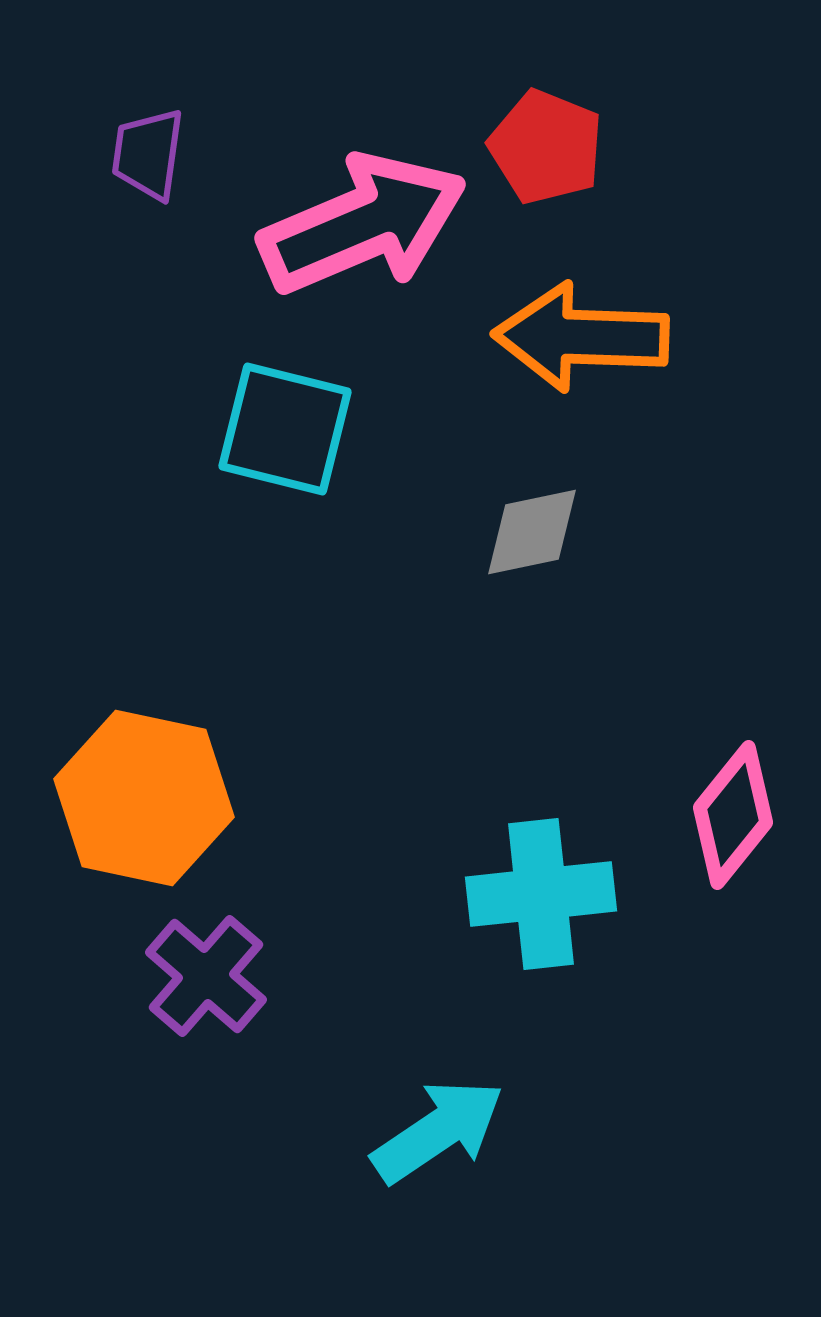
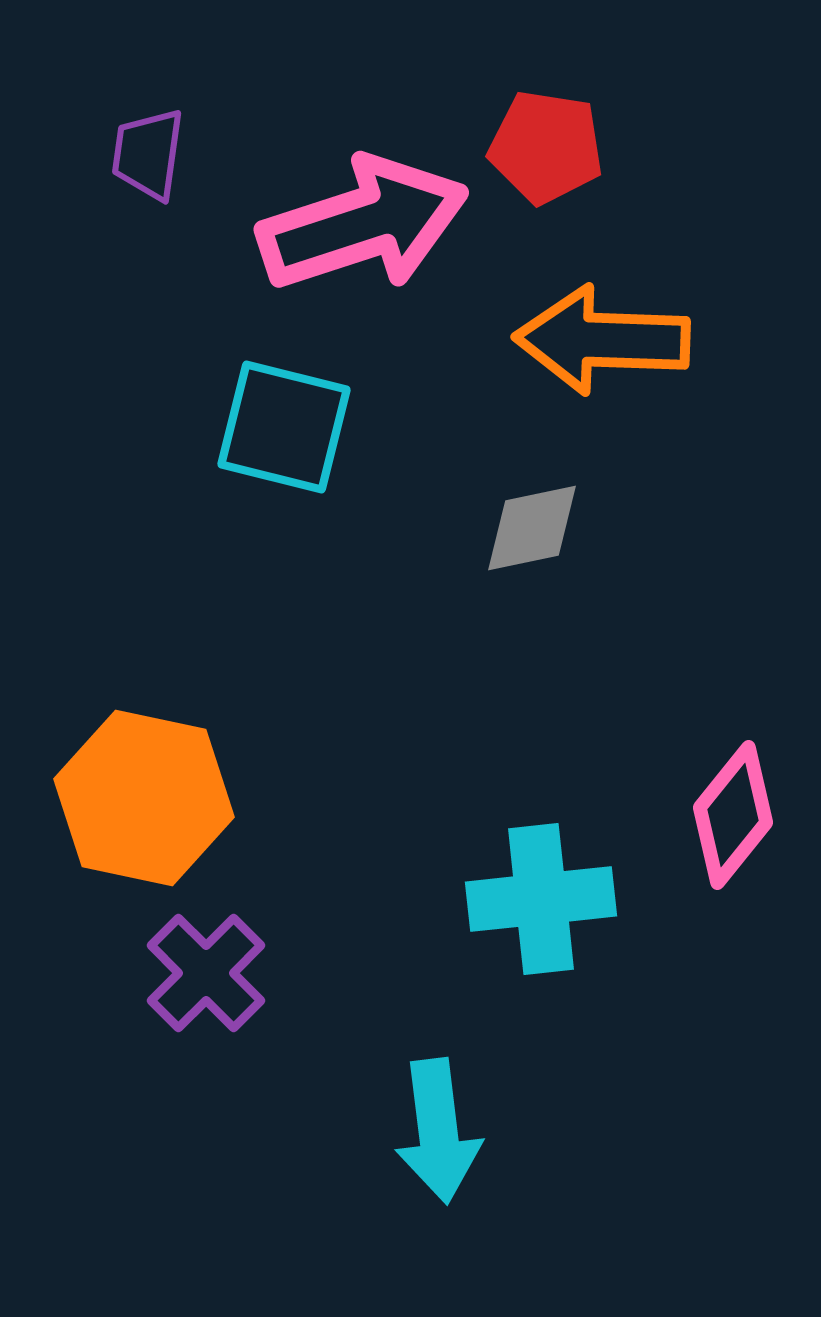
red pentagon: rotated 13 degrees counterclockwise
pink arrow: rotated 5 degrees clockwise
orange arrow: moved 21 px right, 3 px down
cyan square: moved 1 px left, 2 px up
gray diamond: moved 4 px up
cyan cross: moved 5 px down
purple cross: moved 3 px up; rotated 4 degrees clockwise
cyan arrow: rotated 117 degrees clockwise
